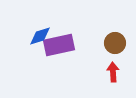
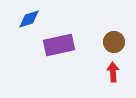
blue diamond: moved 11 px left, 17 px up
brown circle: moved 1 px left, 1 px up
